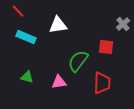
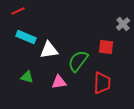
red line: rotated 72 degrees counterclockwise
white triangle: moved 9 px left, 25 px down
